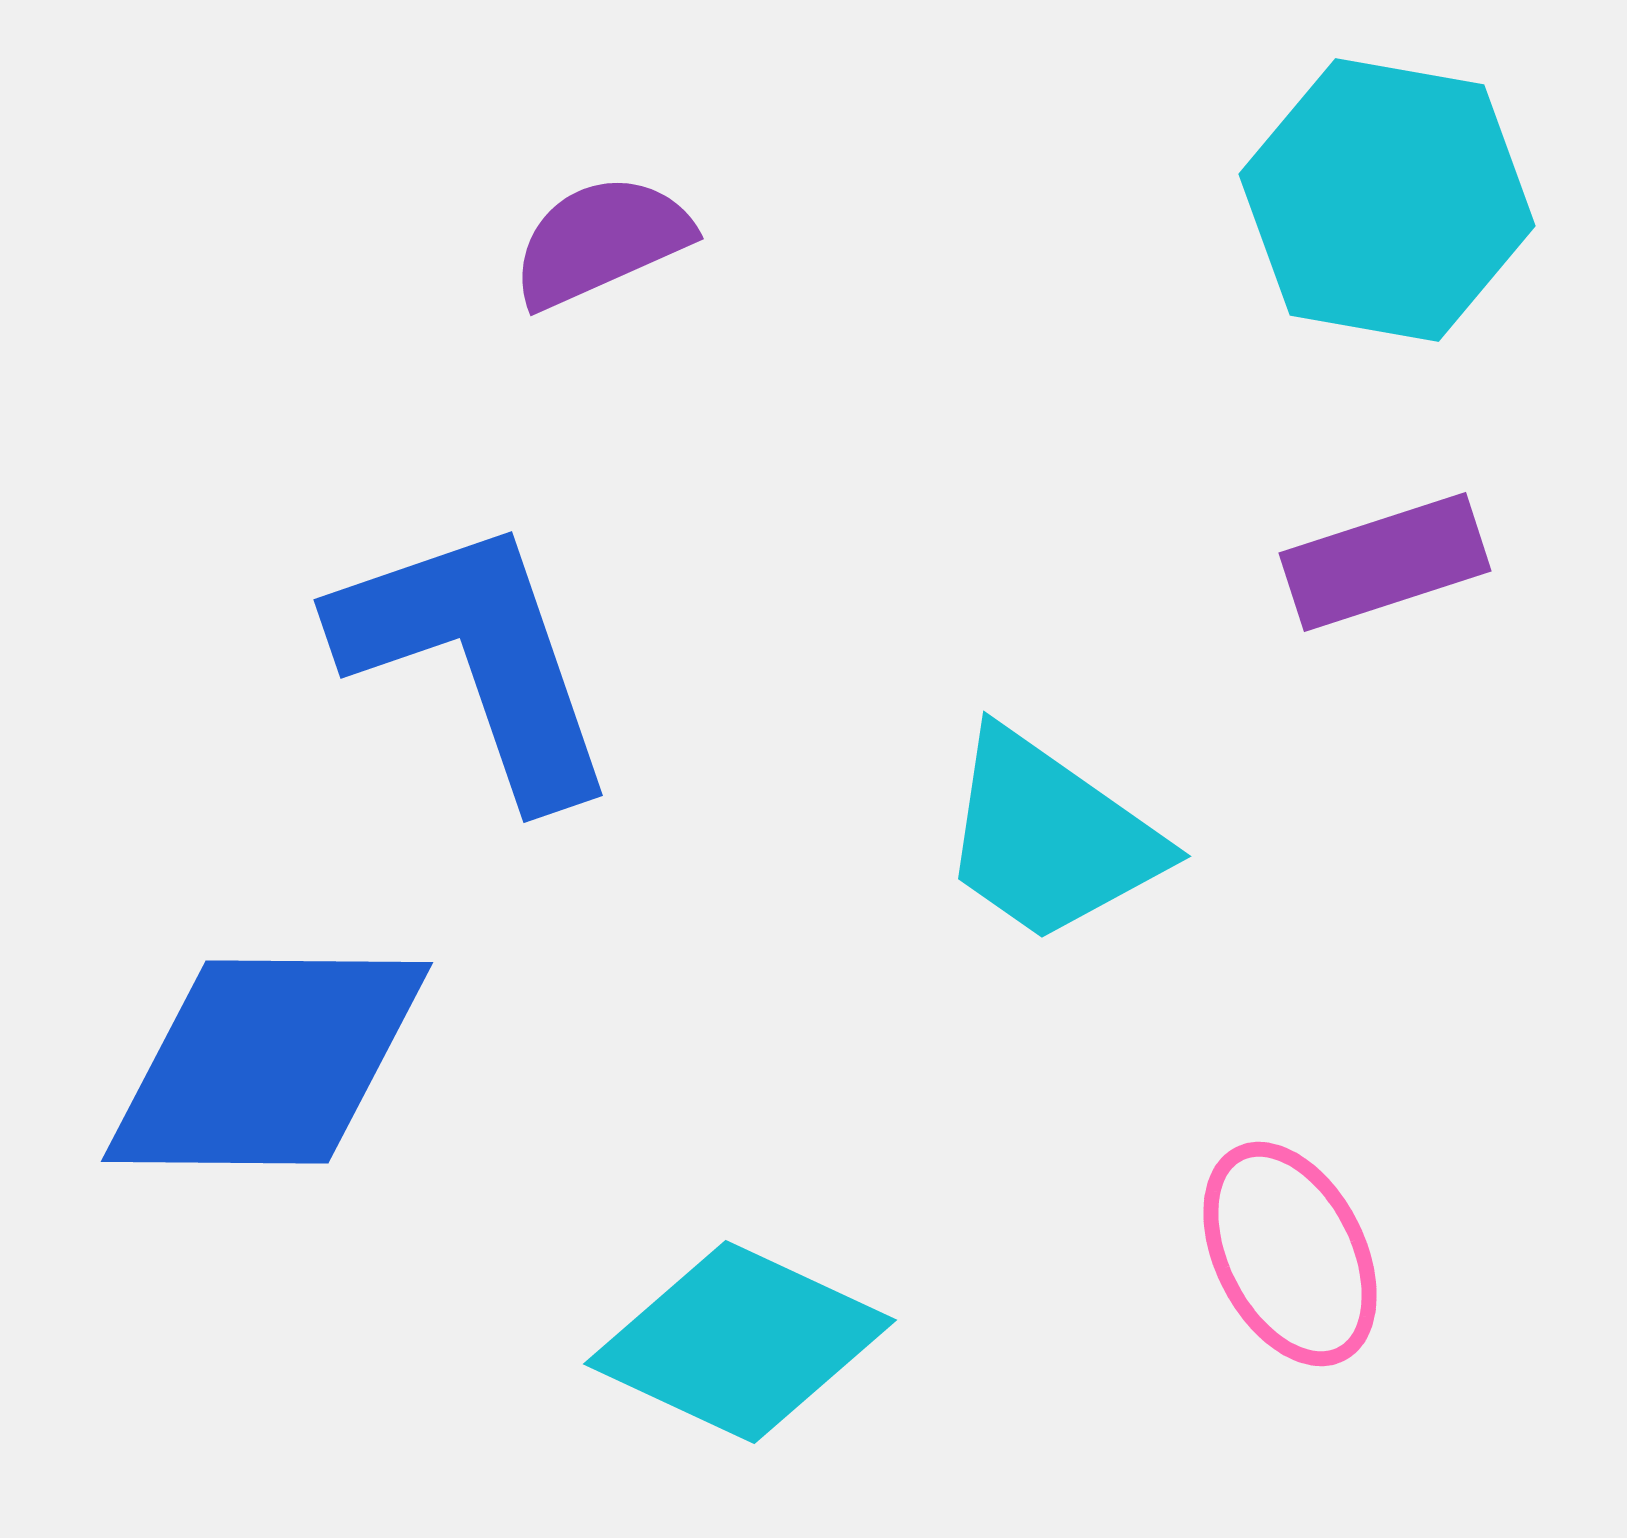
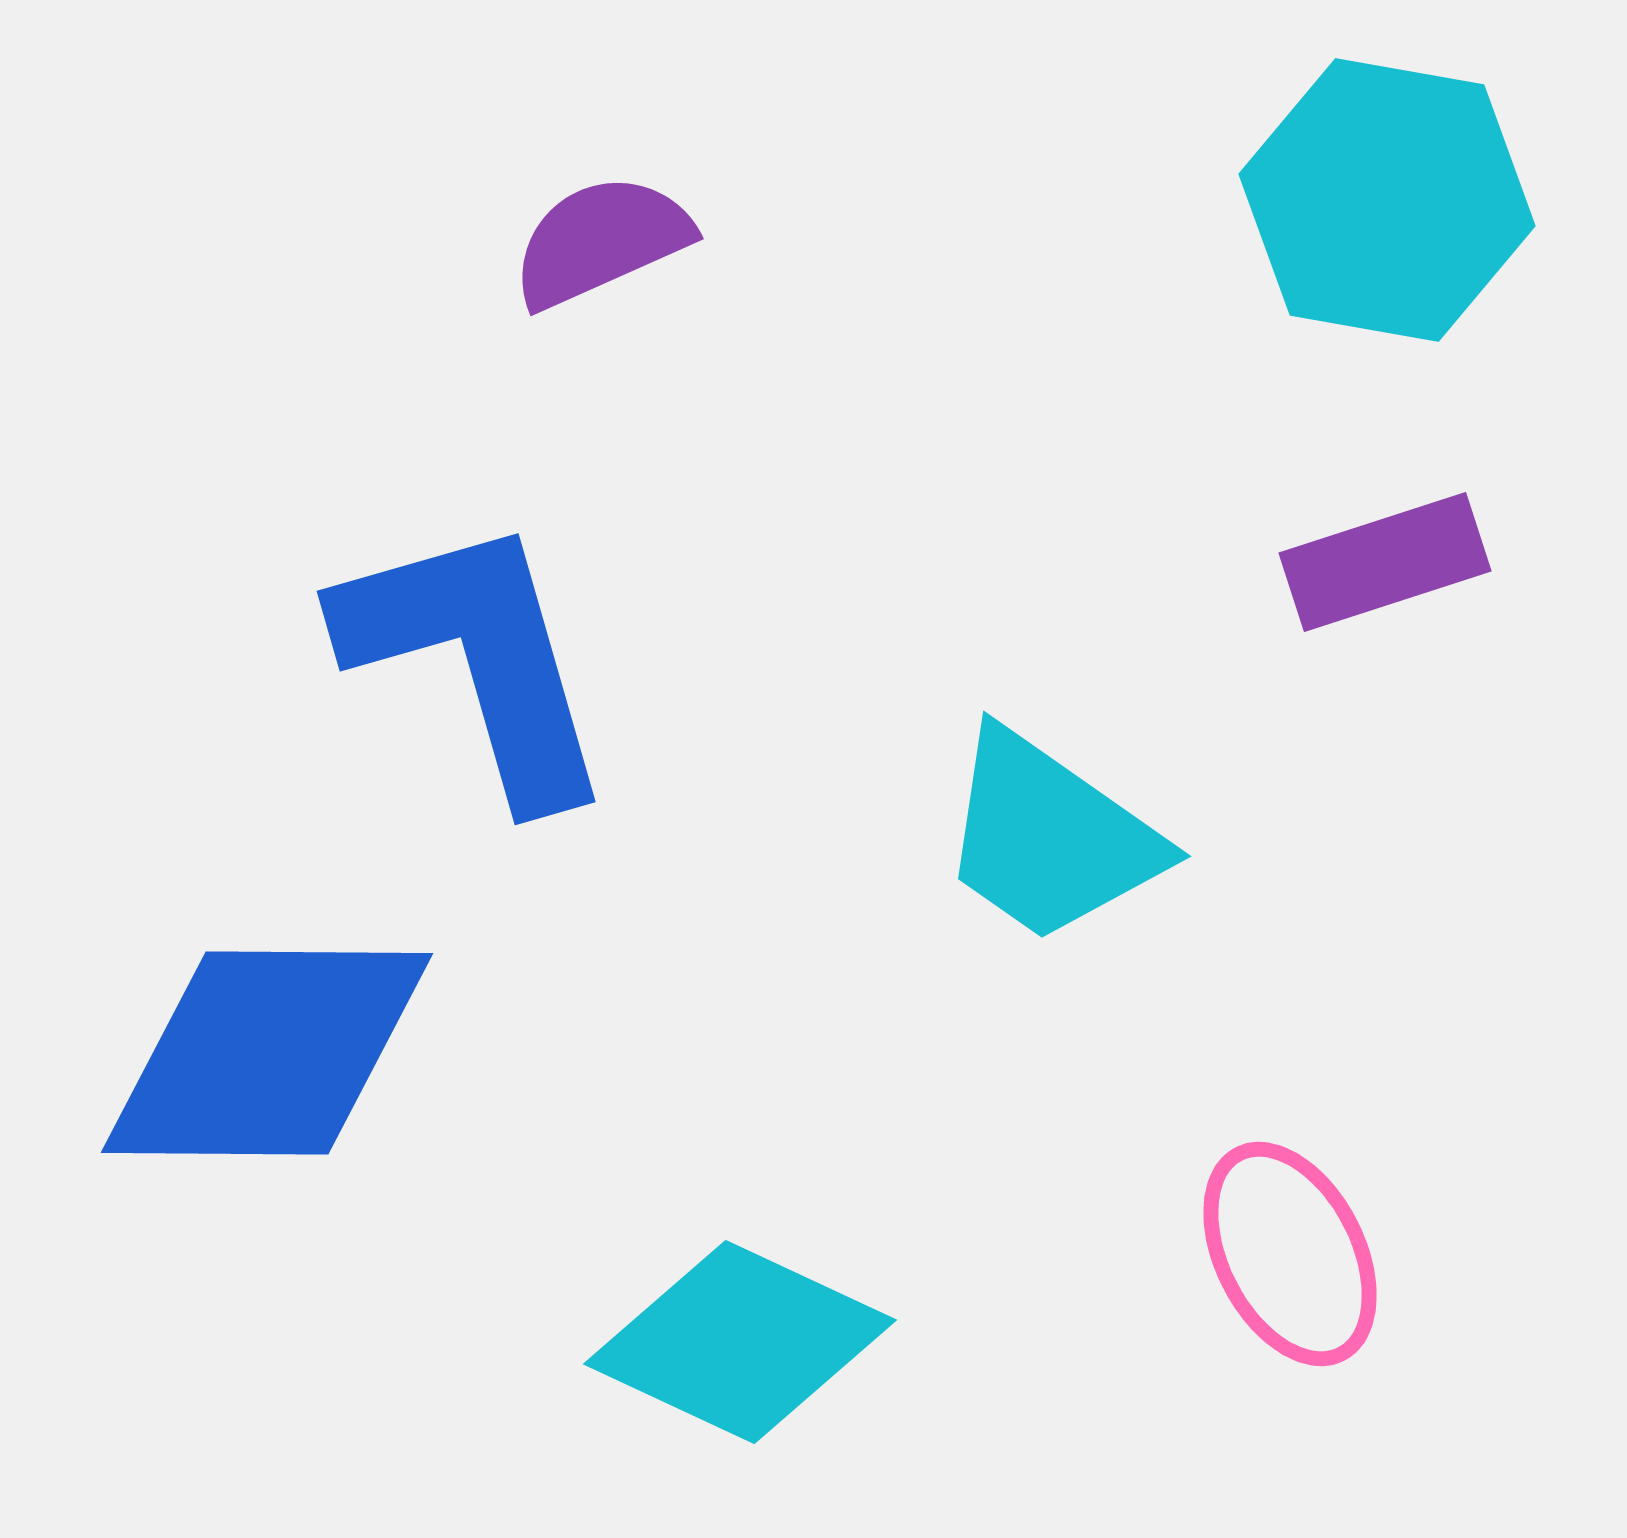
blue L-shape: rotated 3 degrees clockwise
blue diamond: moved 9 px up
